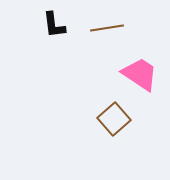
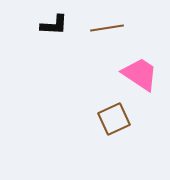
black L-shape: rotated 80 degrees counterclockwise
brown square: rotated 16 degrees clockwise
